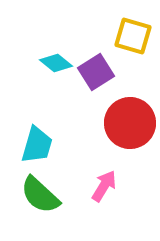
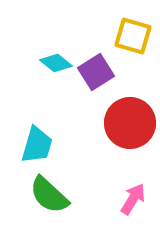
pink arrow: moved 29 px right, 13 px down
green semicircle: moved 9 px right
